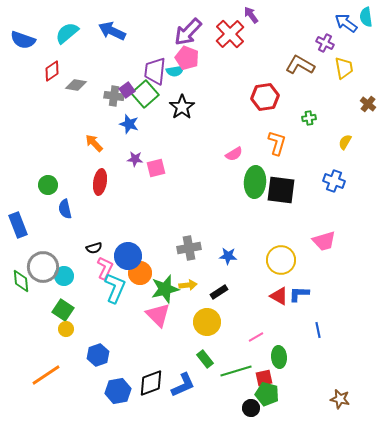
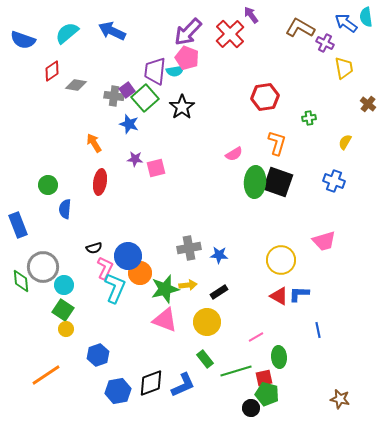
brown L-shape at (300, 65): moved 37 px up
green square at (145, 94): moved 4 px down
orange arrow at (94, 143): rotated 12 degrees clockwise
black square at (281, 190): moved 3 px left, 8 px up; rotated 12 degrees clockwise
blue semicircle at (65, 209): rotated 18 degrees clockwise
blue star at (228, 256): moved 9 px left, 1 px up
cyan circle at (64, 276): moved 9 px down
pink triangle at (158, 315): moved 7 px right, 5 px down; rotated 24 degrees counterclockwise
